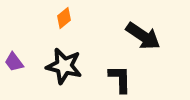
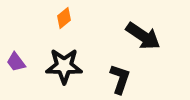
purple trapezoid: moved 2 px right
black star: rotated 12 degrees counterclockwise
black L-shape: rotated 20 degrees clockwise
